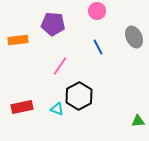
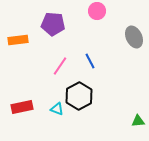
blue line: moved 8 px left, 14 px down
